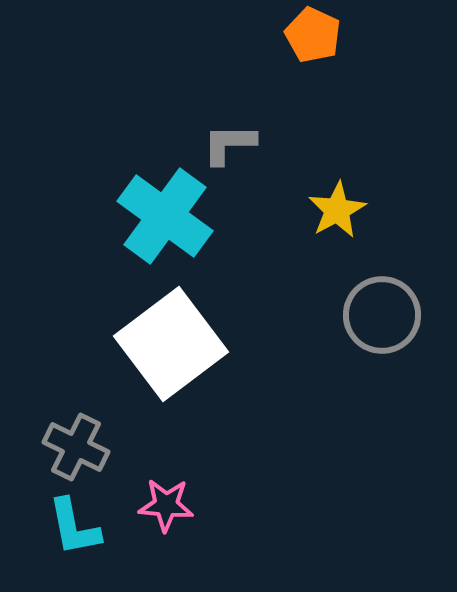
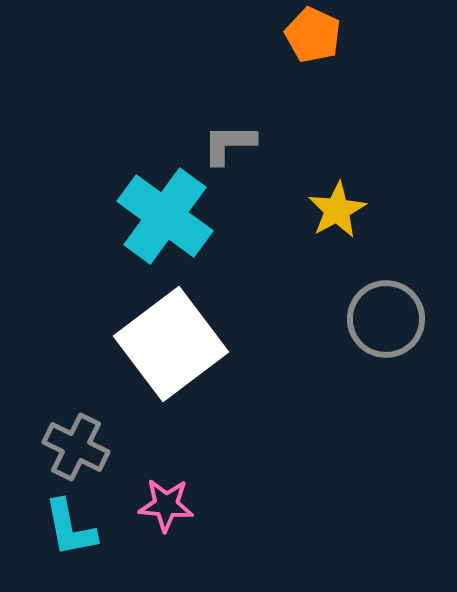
gray circle: moved 4 px right, 4 px down
cyan L-shape: moved 4 px left, 1 px down
